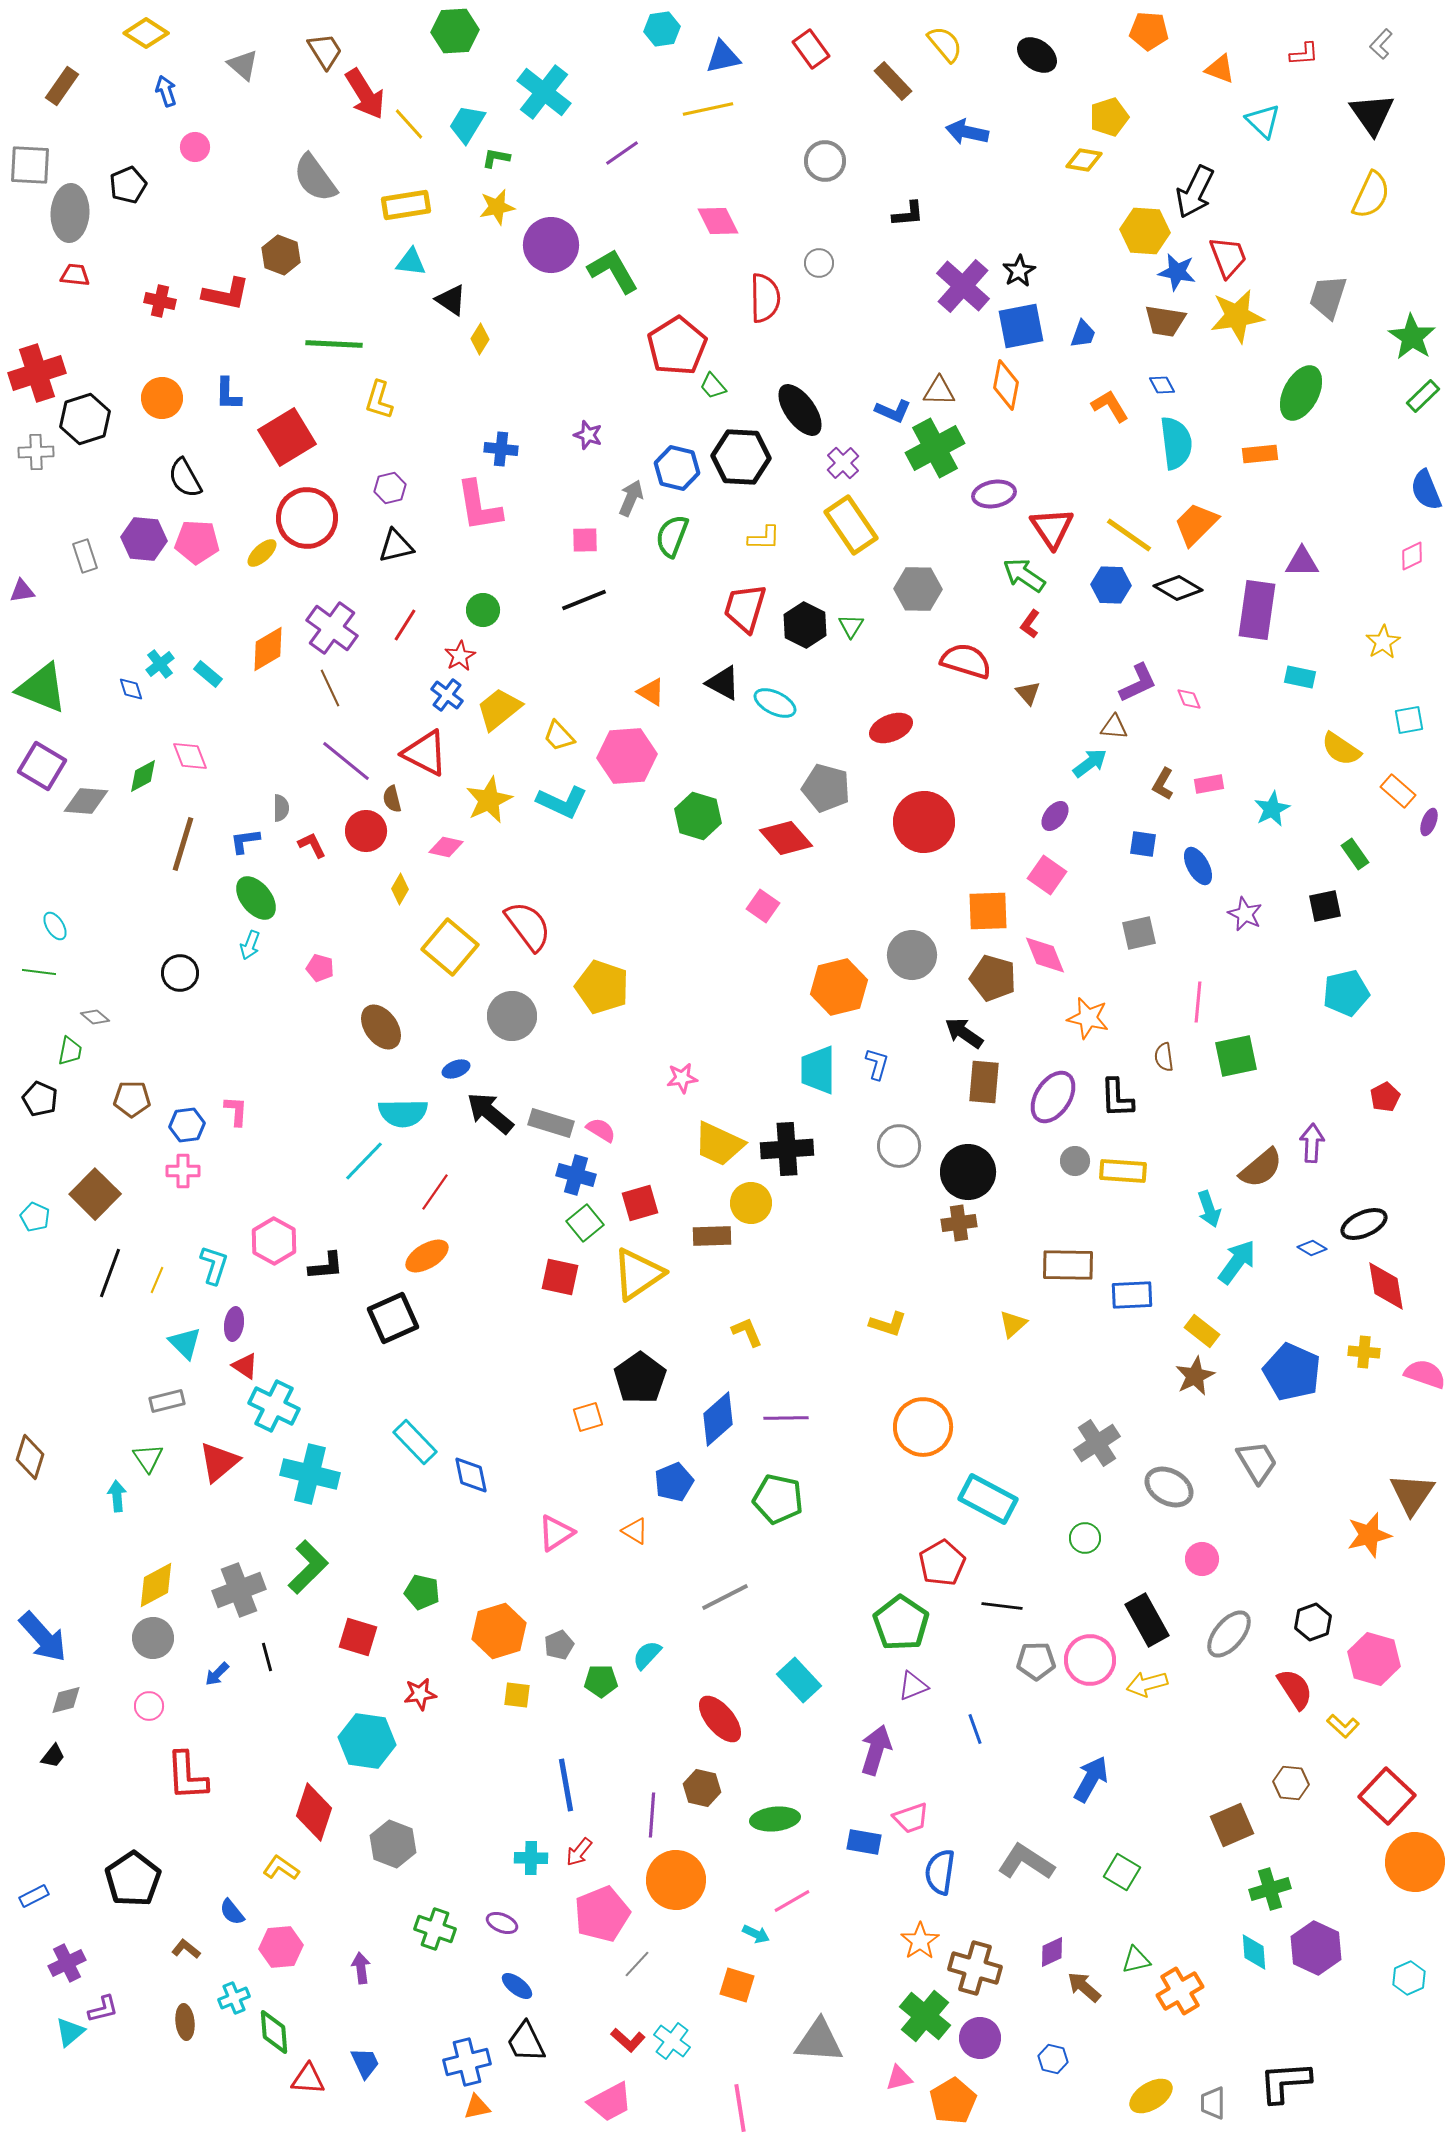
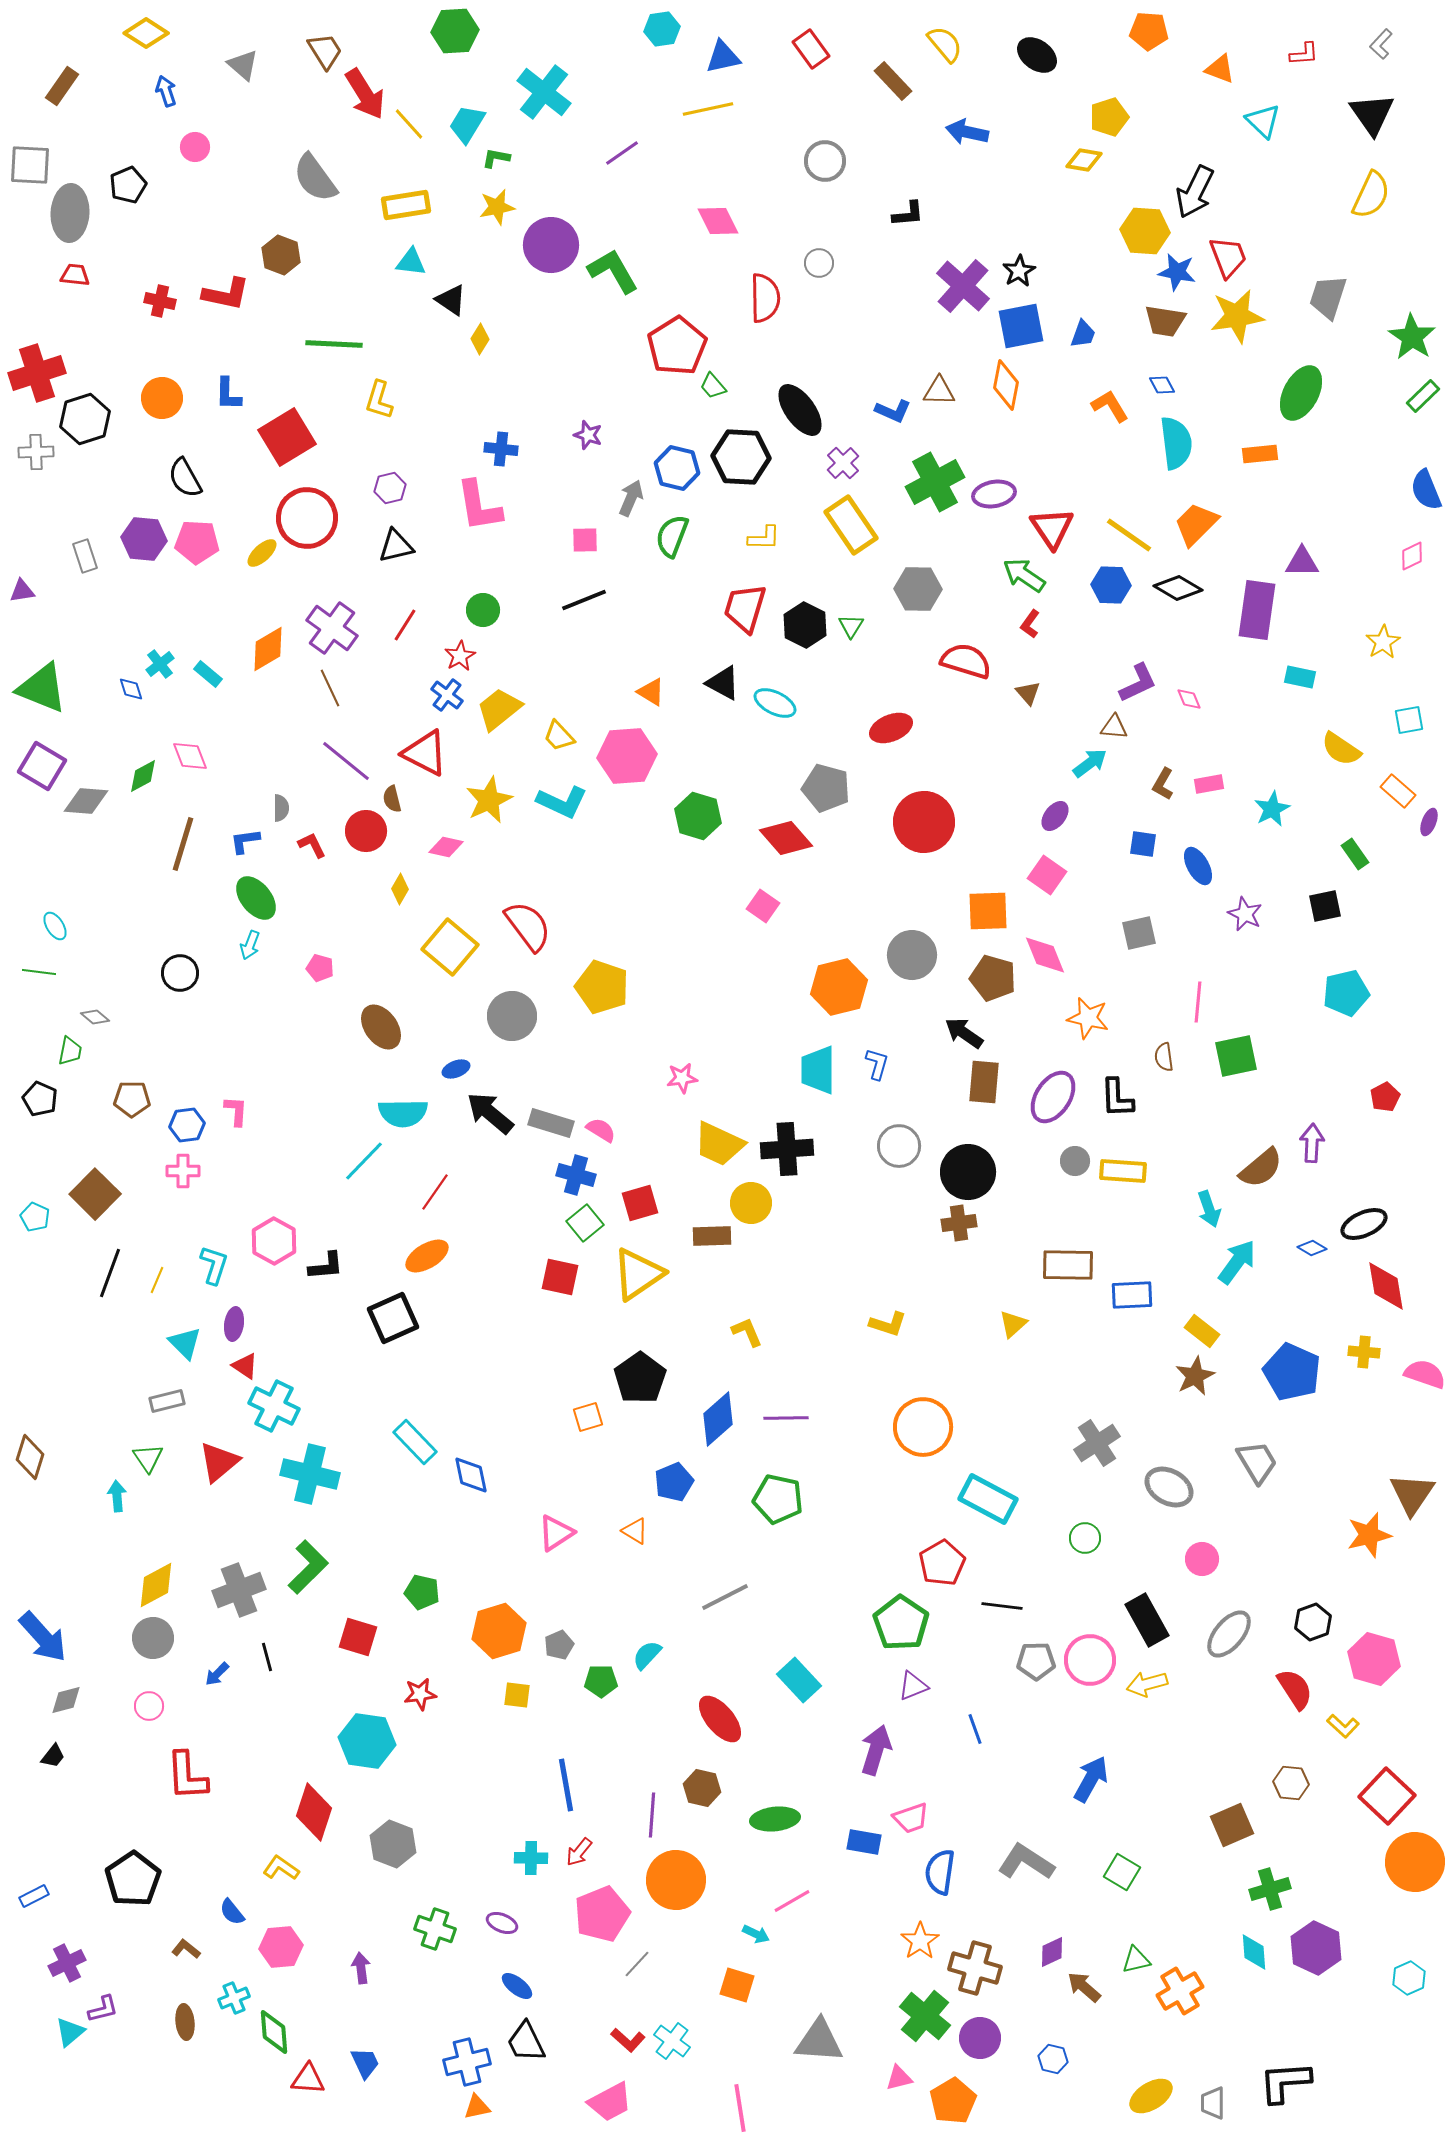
green cross at (935, 448): moved 34 px down
